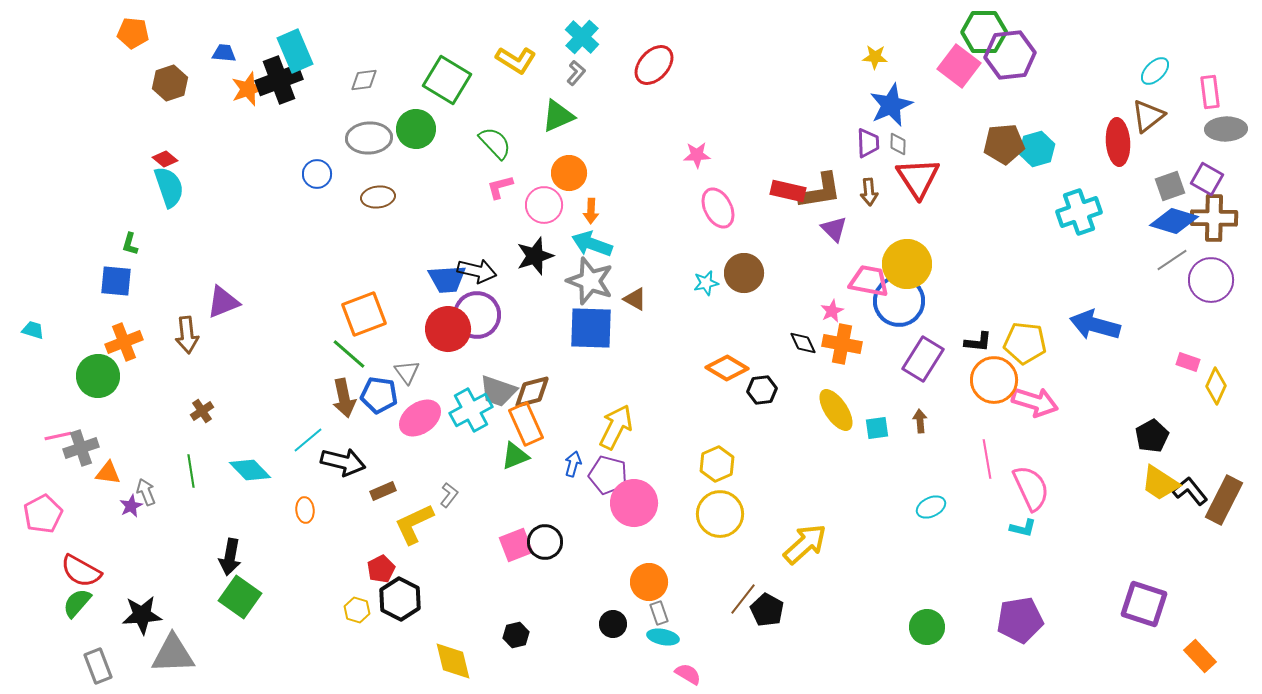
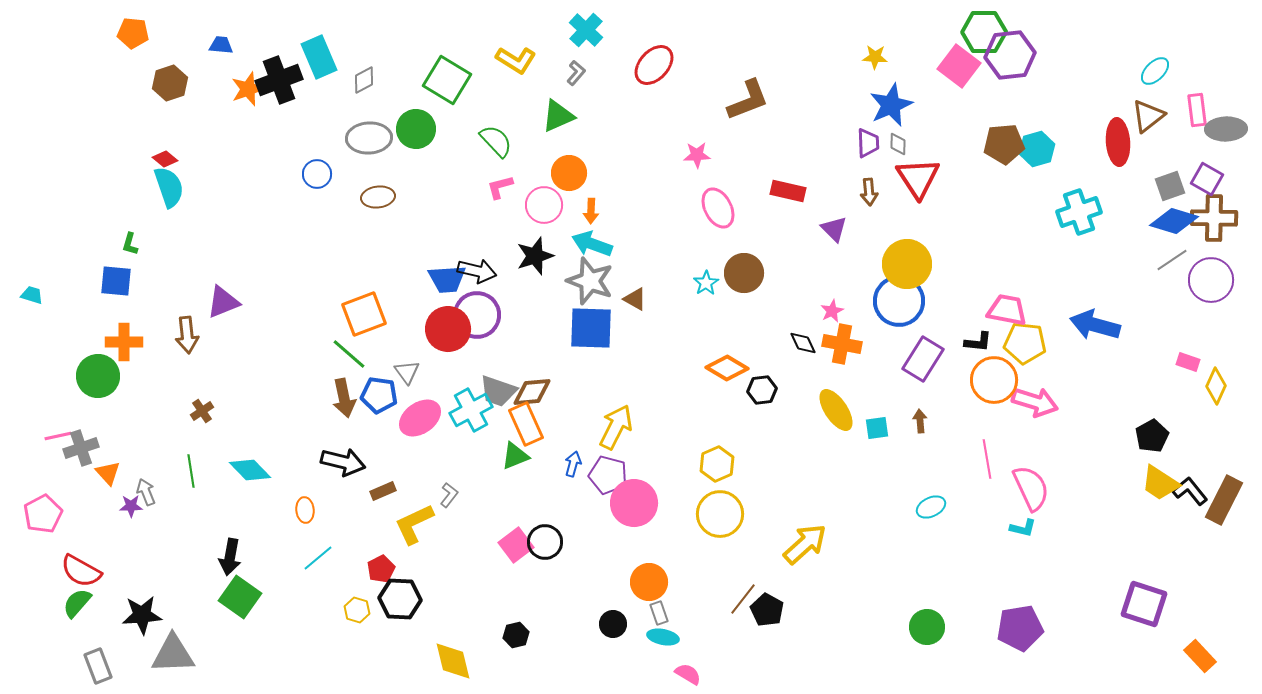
cyan cross at (582, 37): moved 4 px right, 7 px up
cyan rectangle at (295, 51): moved 24 px right, 6 px down
blue trapezoid at (224, 53): moved 3 px left, 8 px up
gray diamond at (364, 80): rotated 20 degrees counterclockwise
pink rectangle at (1210, 92): moved 13 px left, 18 px down
green semicircle at (495, 143): moved 1 px right, 2 px up
brown L-shape at (820, 191): moved 72 px left, 91 px up; rotated 12 degrees counterclockwise
pink trapezoid at (869, 281): moved 138 px right, 29 px down
cyan star at (706, 283): rotated 20 degrees counterclockwise
cyan trapezoid at (33, 330): moved 1 px left, 35 px up
orange cross at (124, 342): rotated 21 degrees clockwise
brown diamond at (532, 392): rotated 9 degrees clockwise
cyan line at (308, 440): moved 10 px right, 118 px down
orange triangle at (108, 473): rotated 40 degrees clockwise
purple star at (131, 506): rotated 25 degrees clockwise
pink square at (516, 545): rotated 16 degrees counterclockwise
black hexagon at (400, 599): rotated 24 degrees counterclockwise
purple pentagon at (1020, 620): moved 8 px down
